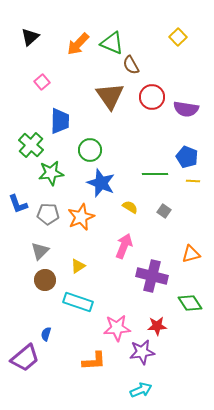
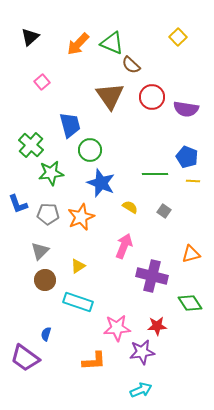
brown semicircle: rotated 18 degrees counterclockwise
blue trapezoid: moved 10 px right, 4 px down; rotated 16 degrees counterclockwise
purple trapezoid: rotated 76 degrees clockwise
